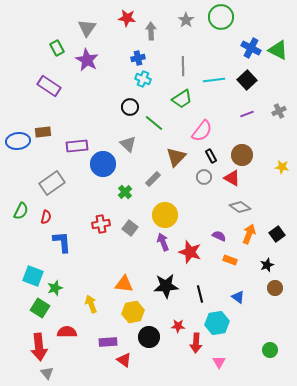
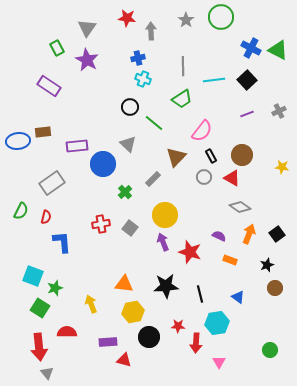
red triangle at (124, 360): rotated 21 degrees counterclockwise
